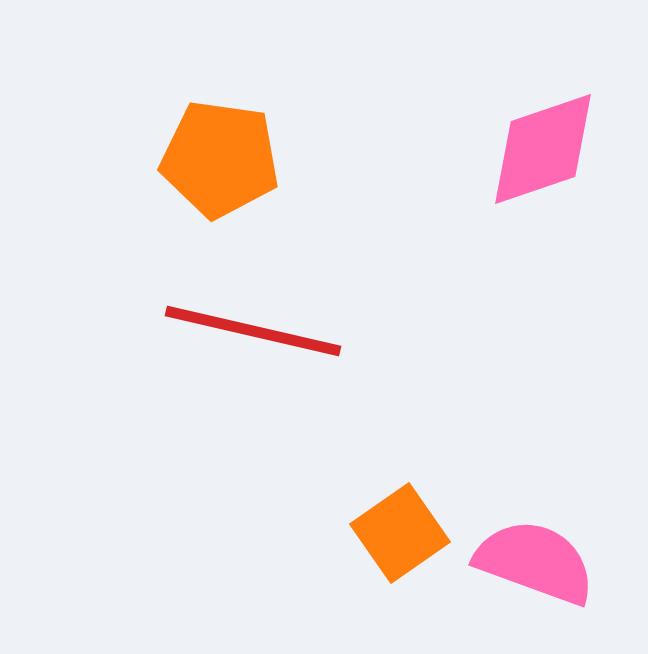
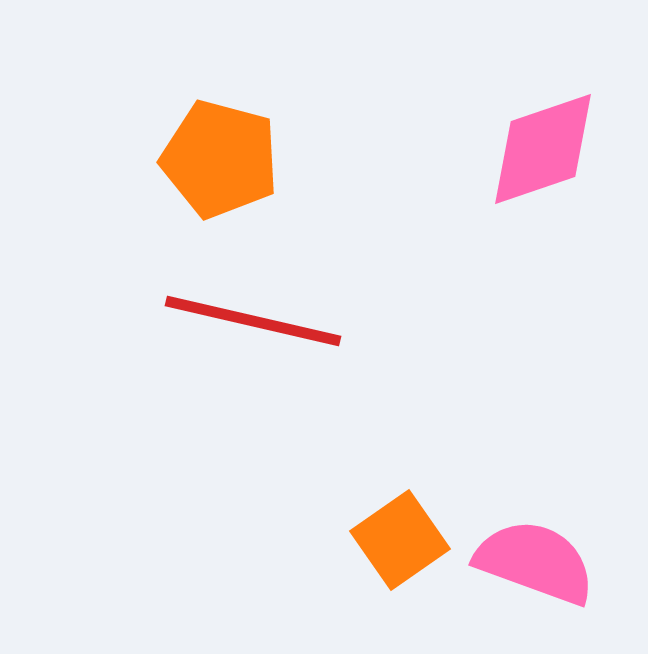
orange pentagon: rotated 7 degrees clockwise
red line: moved 10 px up
orange square: moved 7 px down
